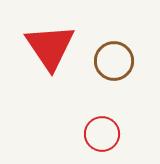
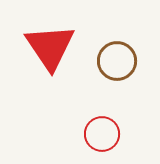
brown circle: moved 3 px right
